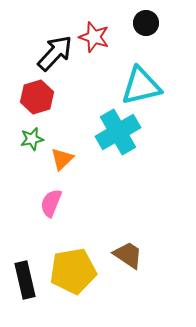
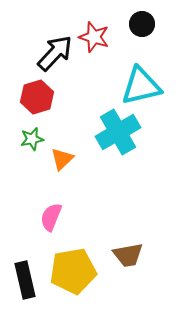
black circle: moved 4 px left, 1 px down
pink semicircle: moved 14 px down
brown trapezoid: rotated 136 degrees clockwise
